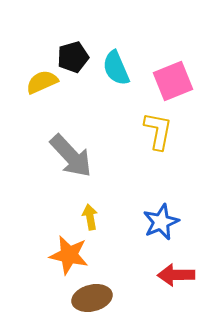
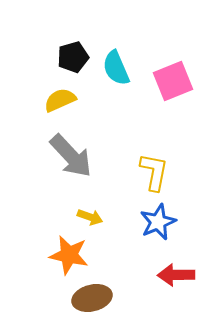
yellow semicircle: moved 18 px right, 18 px down
yellow L-shape: moved 4 px left, 41 px down
yellow arrow: rotated 120 degrees clockwise
blue star: moved 3 px left
